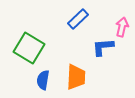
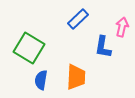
blue L-shape: rotated 75 degrees counterclockwise
blue semicircle: moved 2 px left
